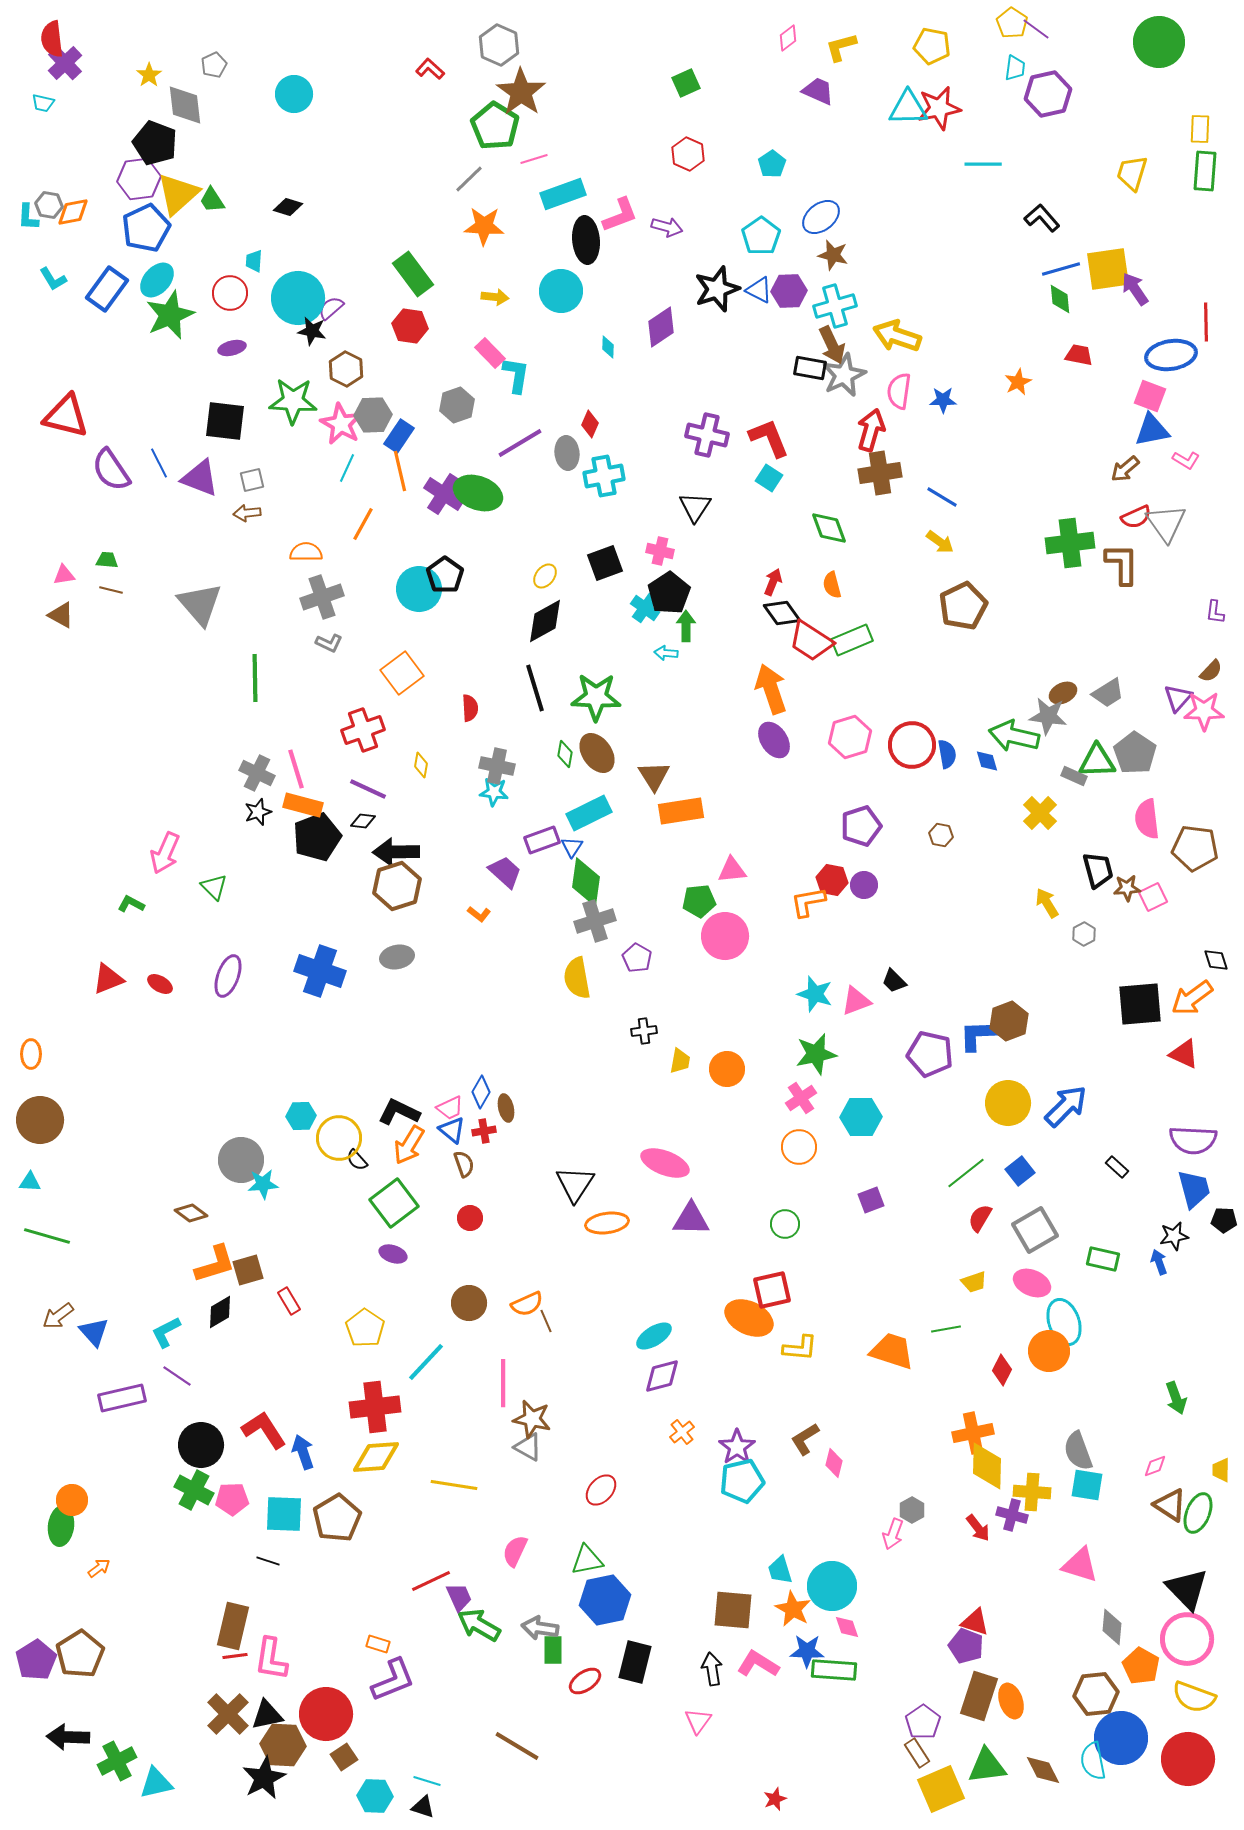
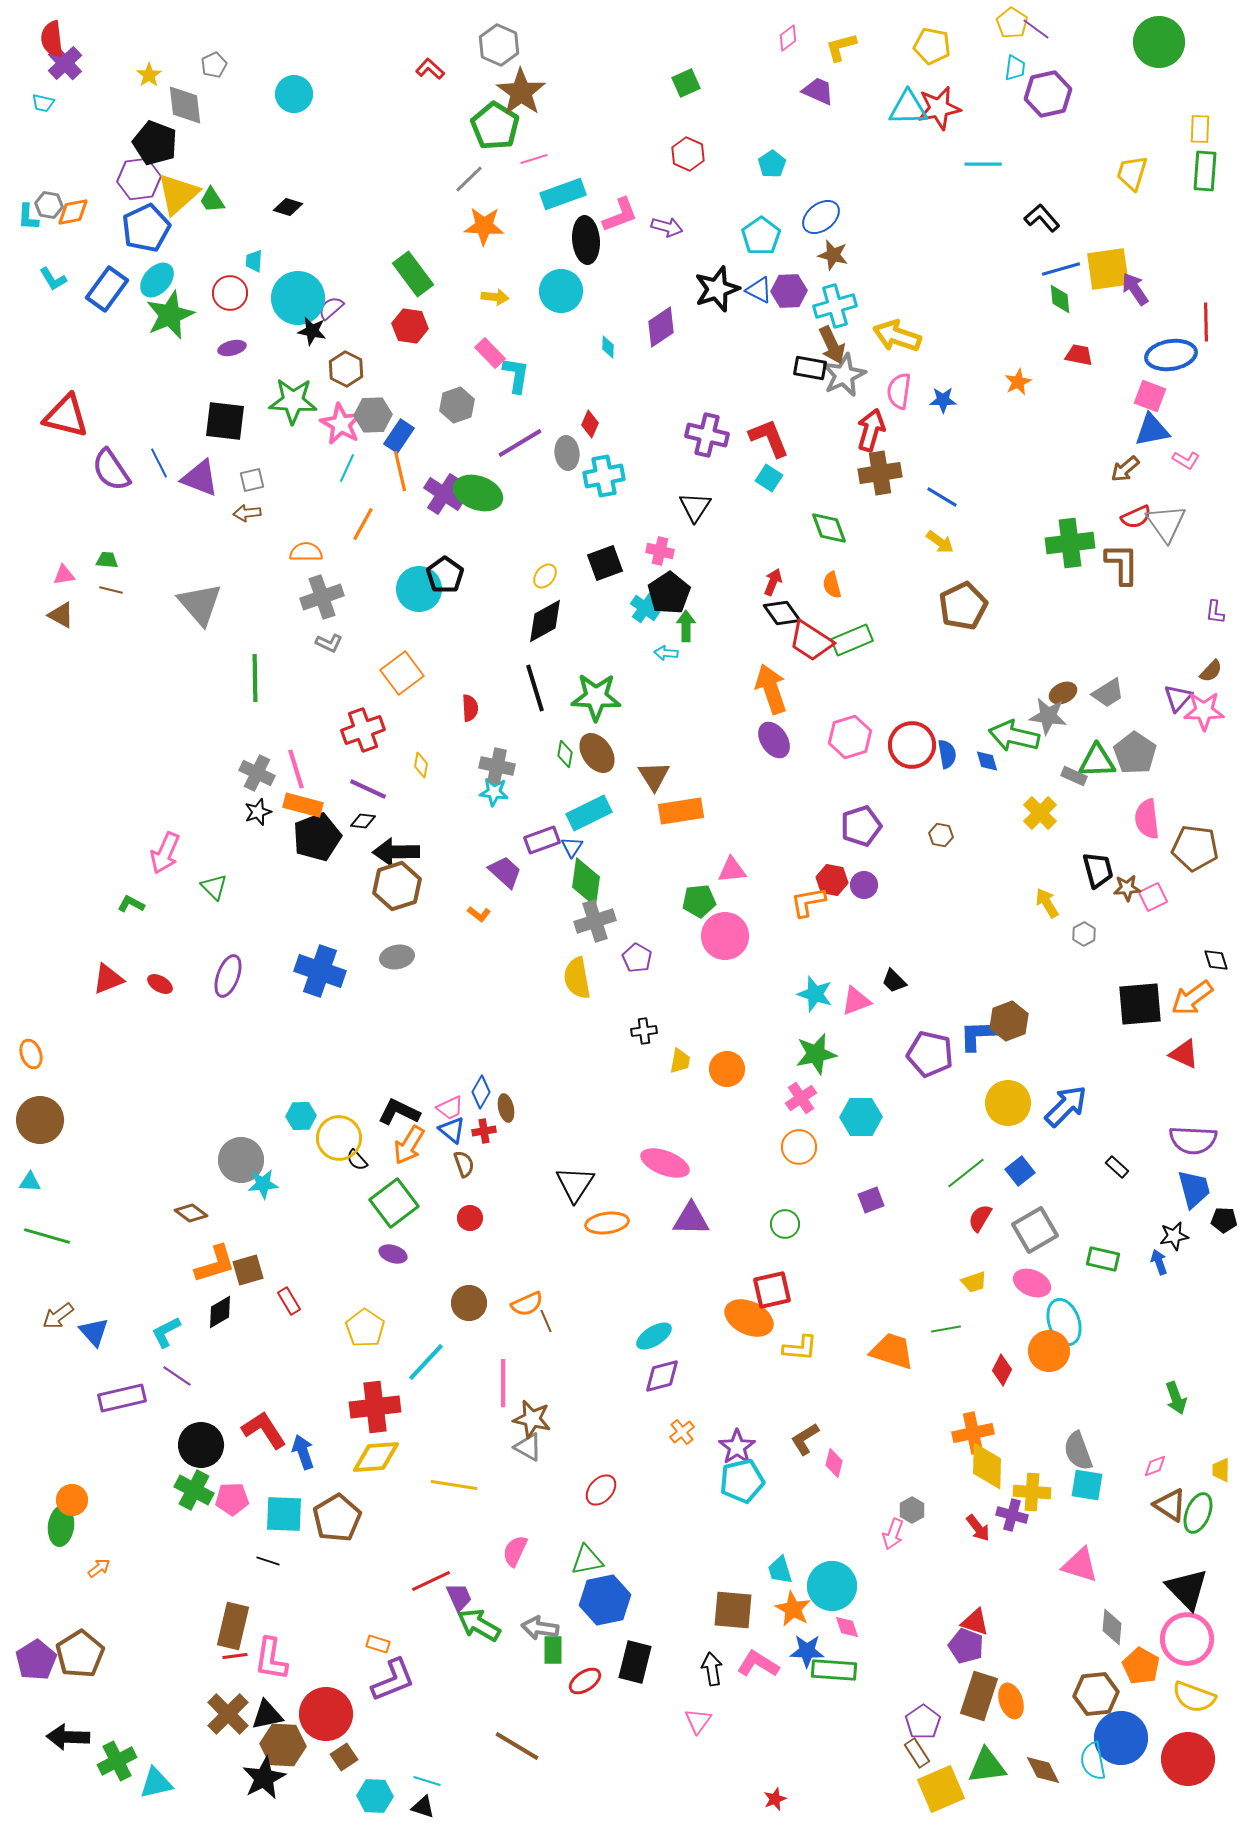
orange ellipse at (31, 1054): rotated 20 degrees counterclockwise
